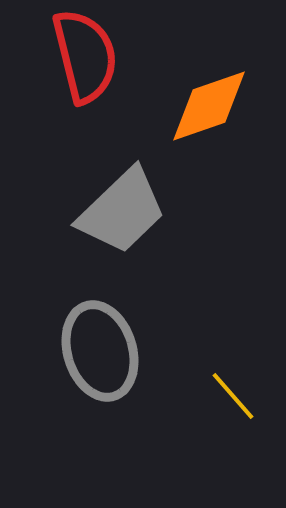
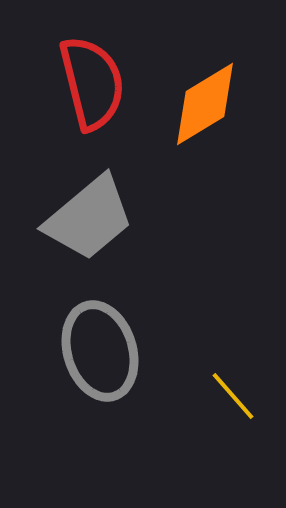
red semicircle: moved 7 px right, 27 px down
orange diamond: moved 4 px left, 2 px up; rotated 12 degrees counterclockwise
gray trapezoid: moved 33 px left, 7 px down; rotated 4 degrees clockwise
